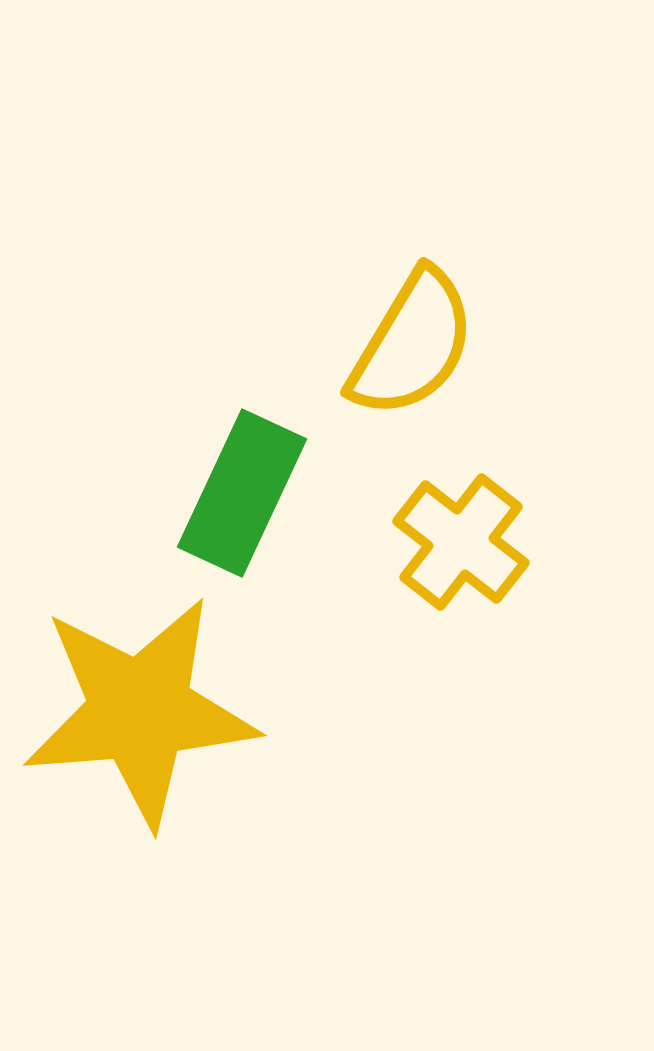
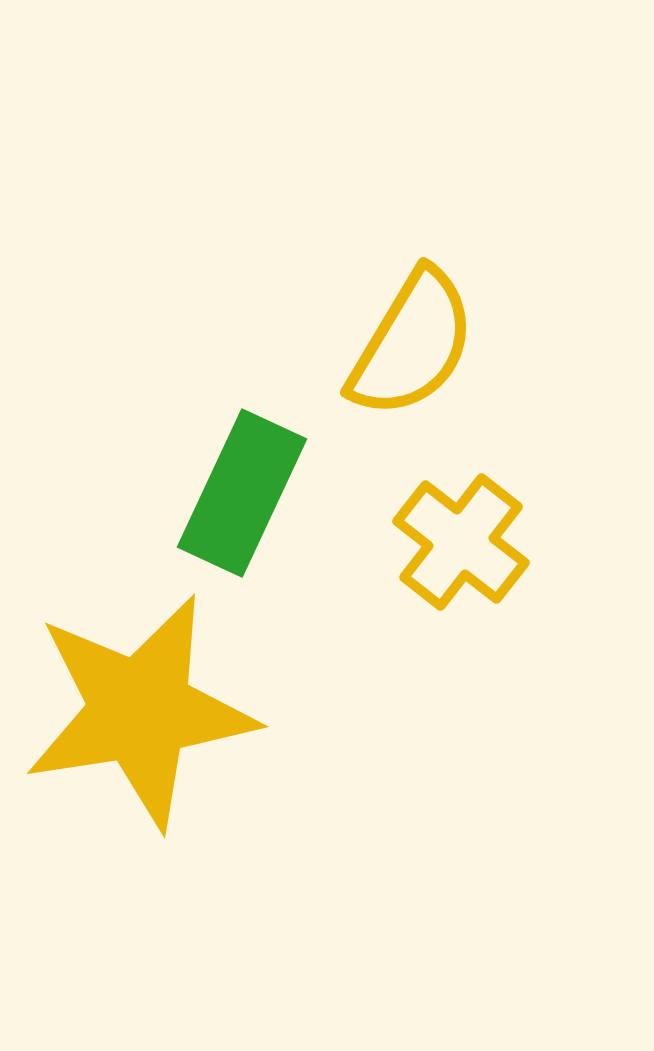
yellow star: rotated 4 degrees counterclockwise
